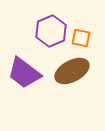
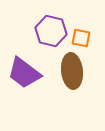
purple hexagon: rotated 24 degrees counterclockwise
brown ellipse: rotated 68 degrees counterclockwise
